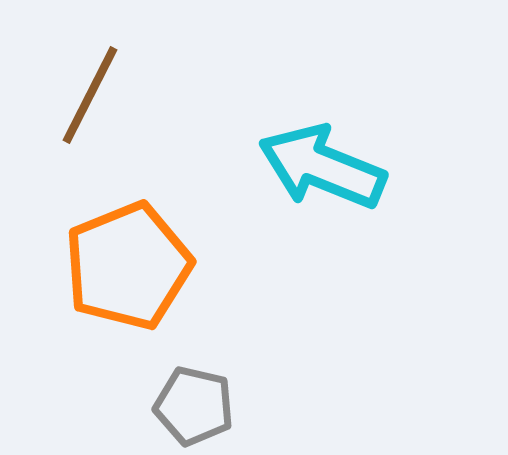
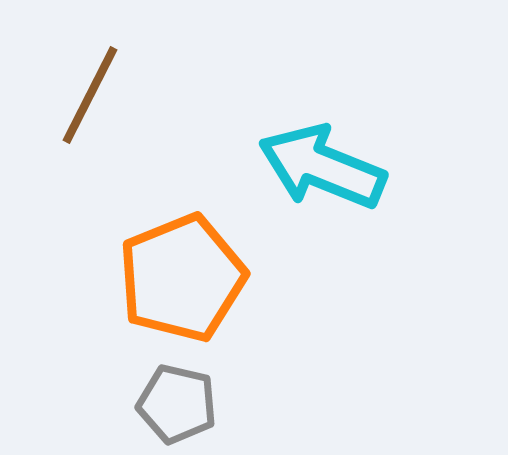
orange pentagon: moved 54 px right, 12 px down
gray pentagon: moved 17 px left, 2 px up
